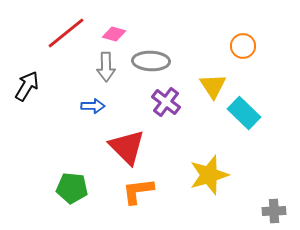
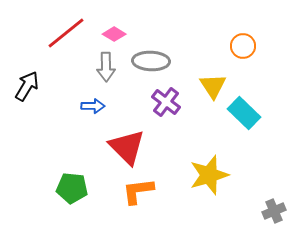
pink diamond: rotated 15 degrees clockwise
gray cross: rotated 20 degrees counterclockwise
